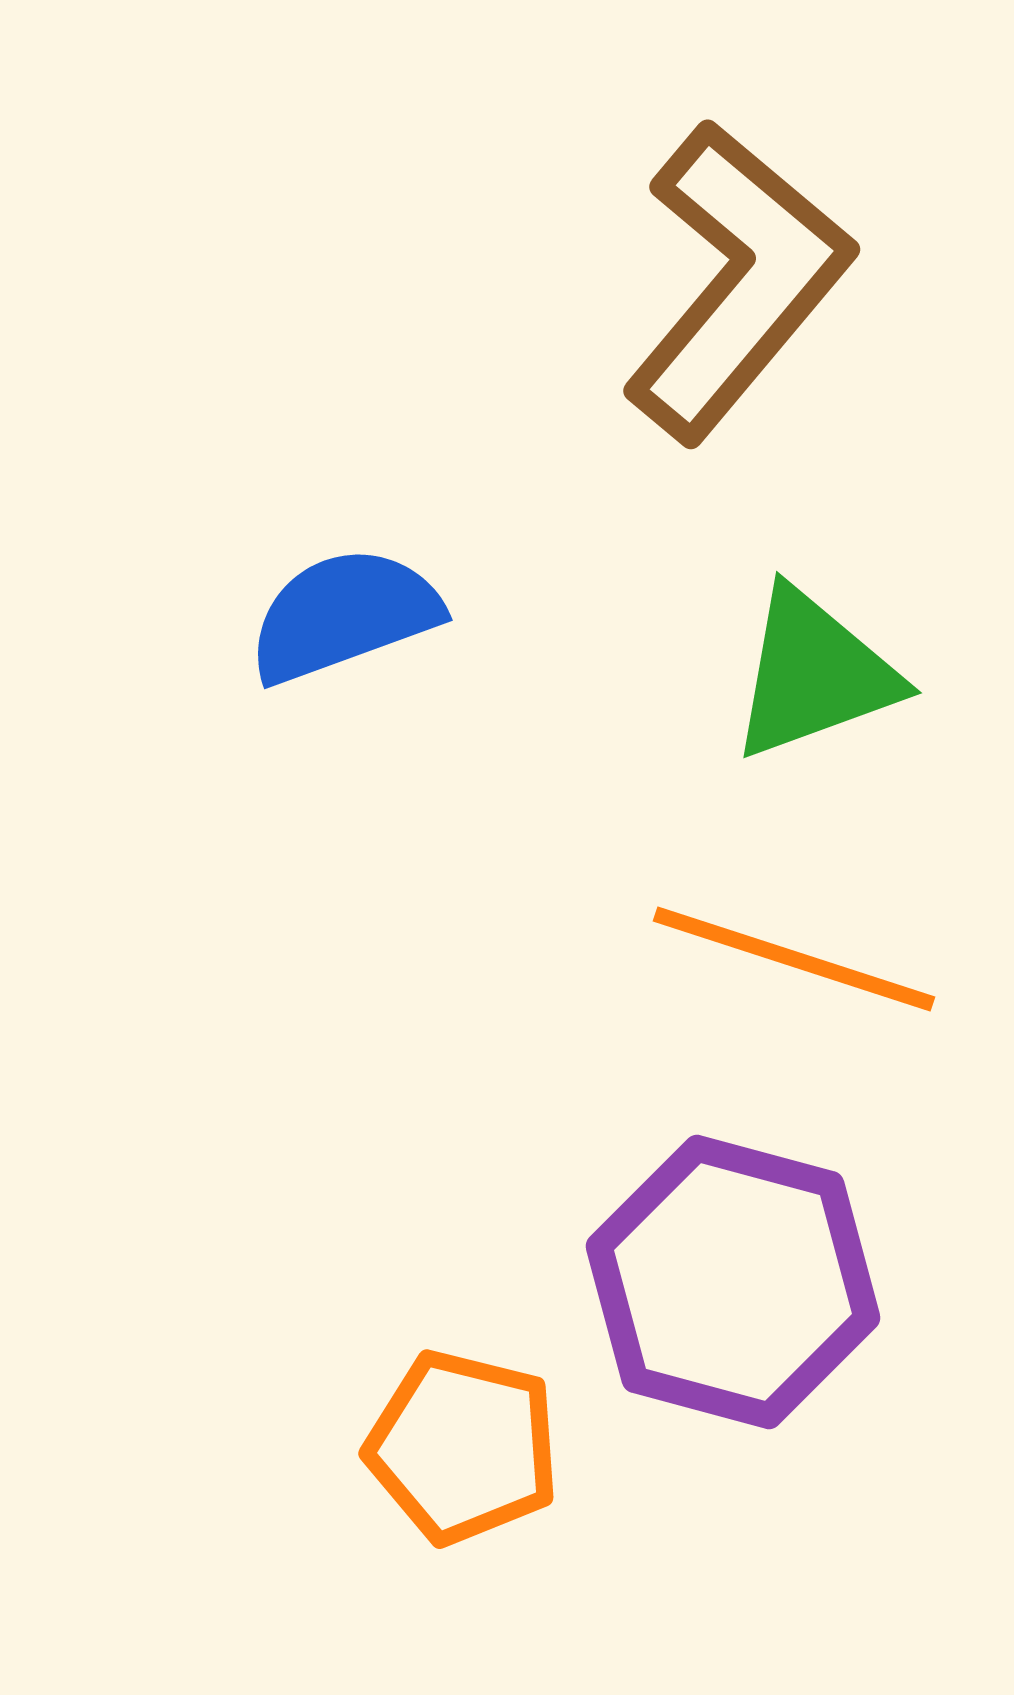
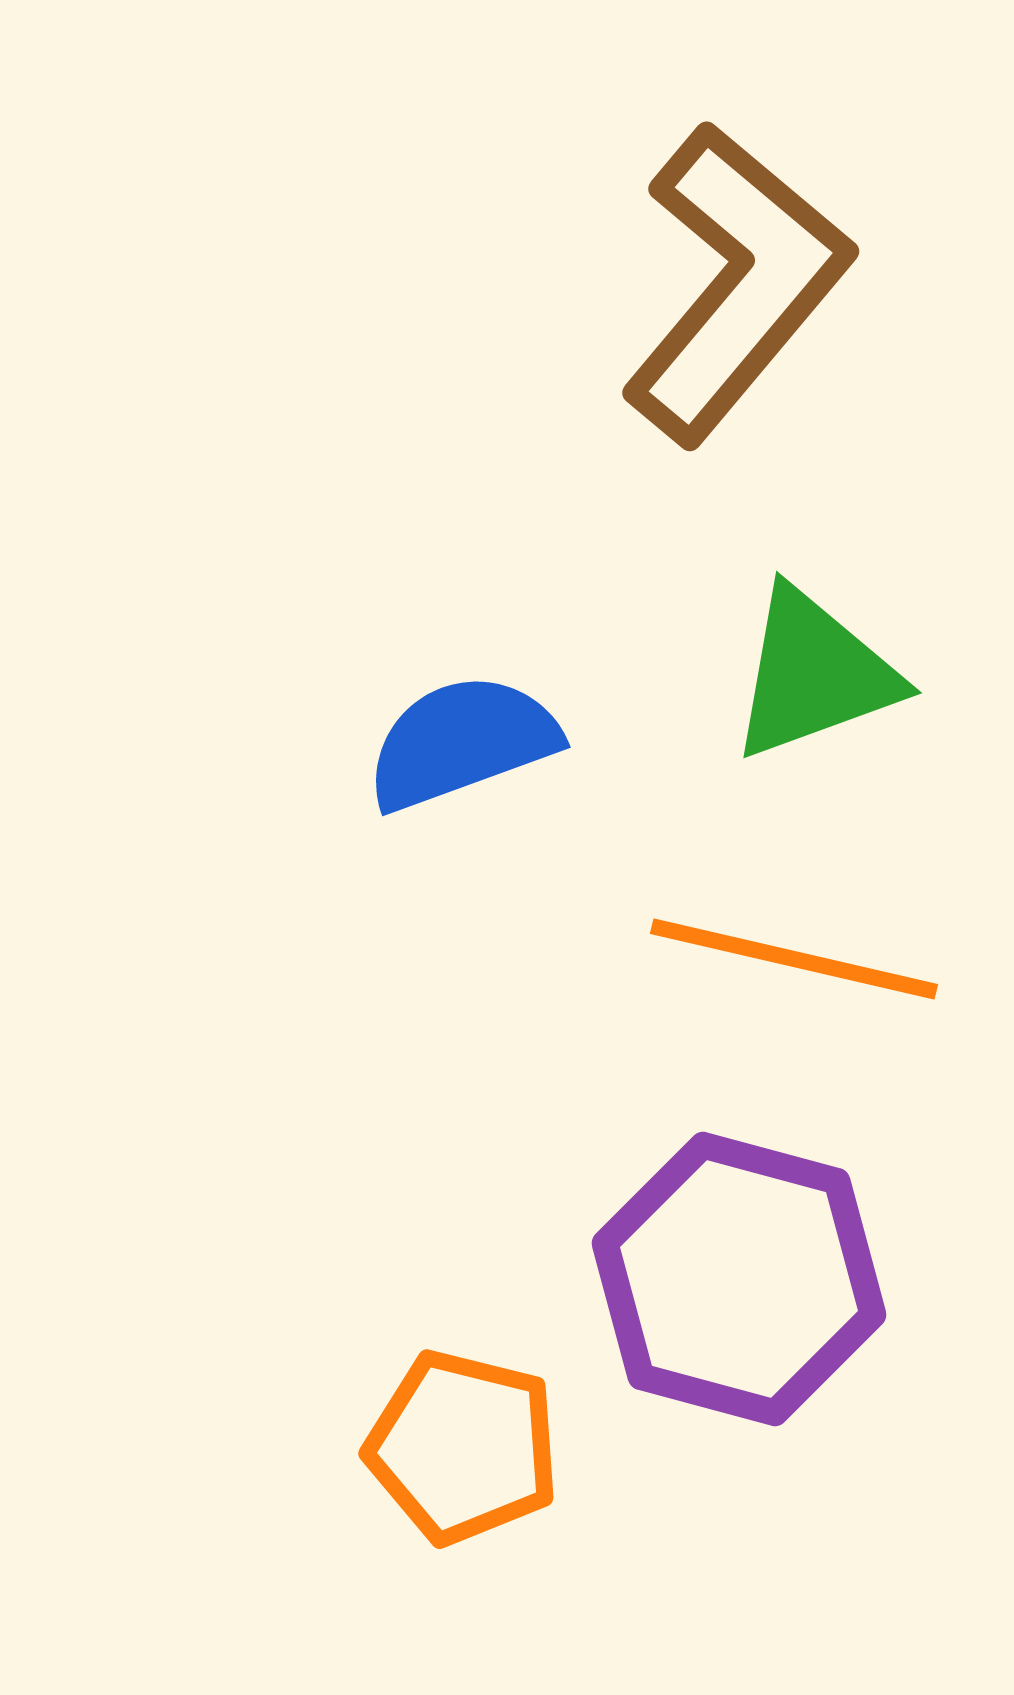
brown L-shape: moved 1 px left, 2 px down
blue semicircle: moved 118 px right, 127 px down
orange line: rotated 5 degrees counterclockwise
purple hexagon: moved 6 px right, 3 px up
